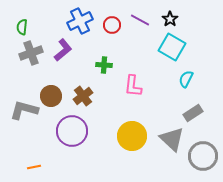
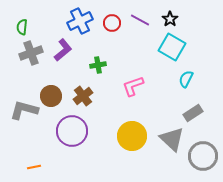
red circle: moved 2 px up
green cross: moved 6 px left; rotated 14 degrees counterclockwise
pink L-shape: rotated 65 degrees clockwise
